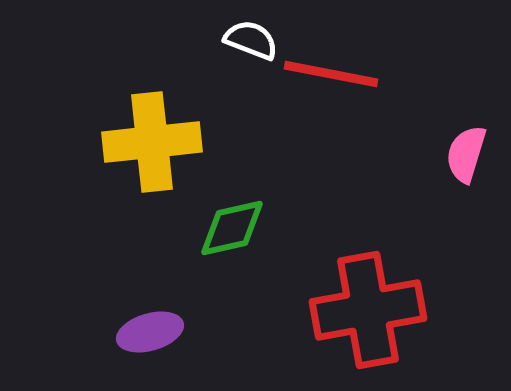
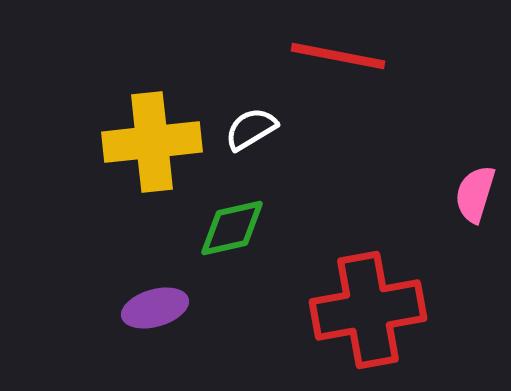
white semicircle: moved 89 px down; rotated 52 degrees counterclockwise
red line: moved 7 px right, 18 px up
pink semicircle: moved 9 px right, 40 px down
purple ellipse: moved 5 px right, 24 px up
